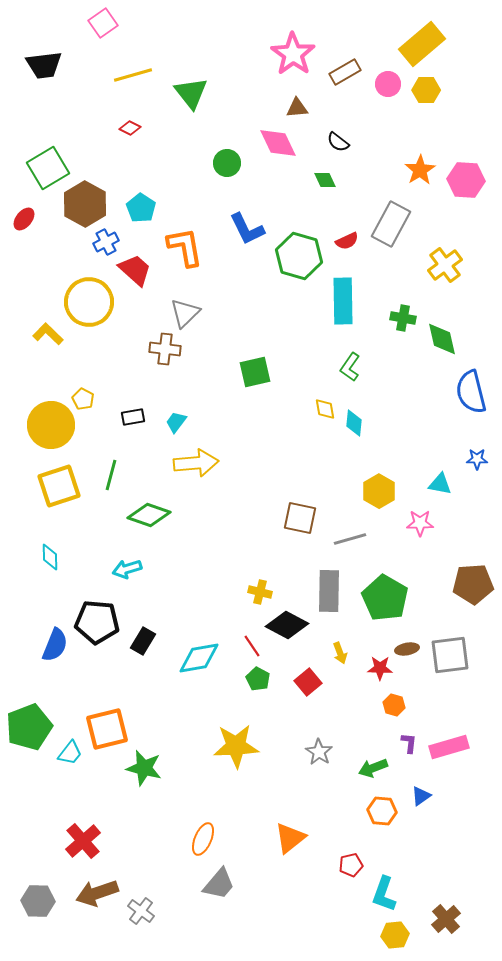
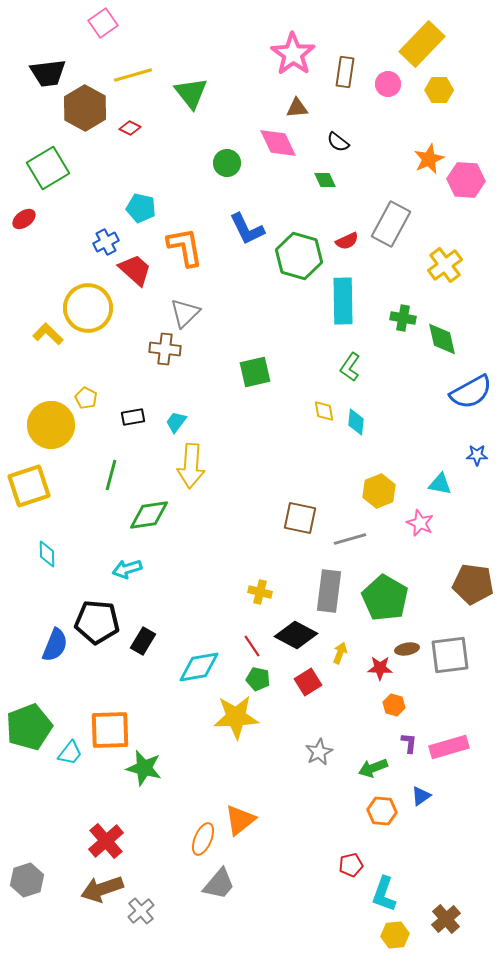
yellow rectangle at (422, 44): rotated 6 degrees counterclockwise
black trapezoid at (44, 65): moved 4 px right, 8 px down
brown rectangle at (345, 72): rotated 52 degrees counterclockwise
yellow hexagon at (426, 90): moved 13 px right
orange star at (420, 170): moved 9 px right, 11 px up; rotated 8 degrees clockwise
brown hexagon at (85, 204): moved 96 px up
cyan pentagon at (141, 208): rotated 20 degrees counterclockwise
red ellipse at (24, 219): rotated 15 degrees clockwise
yellow circle at (89, 302): moved 1 px left, 6 px down
blue semicircle at (471, 392): rotated 105 degrees counterclockwise
yellow pentagon at (83, 399): moved 3 px right, 1 px up
yellow diamond at (325, 409): moved 1 px left, 2 px down
cyan diamond at (354, 423): moved 2 px right, 1 px up
blue star at (477, 459): moved 4 px up
yellow arrow at (196, 463): moved 5 px left, 3 px down; rotated 99 degrees clockwise
yellow square at (59, 486): moved 30 px left
yellow hexagon at (379, 491): rotated 8 degrees clockwise
green diamond at (149, 515): rotated 27 degrees counterclockwise
pink star at (420, 523): rotated 24 degrees clockwise
cyan diamond at (50, 557): moved 3 px left, 3 px up
brown pentagon at (473, 584): rotated 12 degrees clockwise
gray rectangle at (329, 591): rotated 6 degrees clockwise
black diamond at (287, 625): moved 9 px right, 10 px down
yellow arrow at (340, 653): rotated 140 degrees counterclockwise
cyan diamond at (199, 658): moved 9 px down
green pentagon at (258, 679): rotated 15 degrees counterclockwise
red square at (308, 682): rotated 8 degrees clockwise
orange square at (107, 729): moved 3 px right, 1 px down; rotated 12 degrees clockwise
yellow star at (236, 746): moved 29 px up
gray star at (319, 752): rotated 12 degrees clockwise
orange triangle at (290, 838): moved 50 px left, 18 px up
red cross at (83, 841): moved 23 px right
brown arrow at (97, 893): moved 5 px right, 4 px up
gray hexagon at (38, 901): moved 11 px left, 21 px up; rotated 20 degrees counterclockwise
gray cross at (141, 911): rotated 12 degrees clockwise
